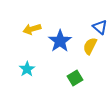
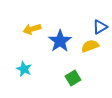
blue triangle: rotated 49 degrees clockwise
yellow semicircle: rotated 42 degrees clockwise
cyan star: moved 3 px left; rotated 14 degrees counterclockwise
green square: moved 2 px left
